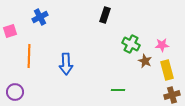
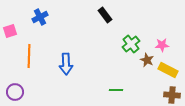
black rectangle: rotated 56 degrees counterclockwise
green cross: rotated 24 degrees clockwise
brown star: moved 2 px right, 1 px up
yellow rectangle: moved 1 px right; rotated 48 degrees counterclockwise
green line: moved 2 px left
brown cross: rotated 21 degrees clockwise
